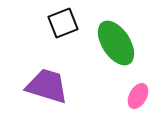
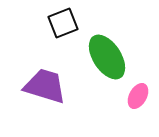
green ellipse: moved 9 px left, 14 px down
purple trapezoid: moved 2 px left
